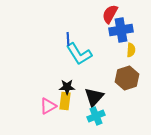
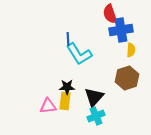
red semicircle: rotated 48 degrees counterclockwise
pink triangle: rotated 24 degrees clockwise
